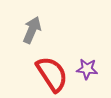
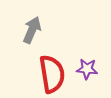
red semicircle: rotated 24 degrees clockwise
